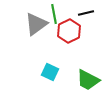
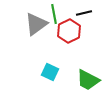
black line: moved 2 px left
